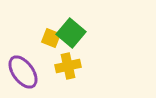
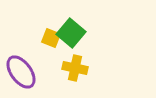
yellow cross: moved 7 px right, 2 px down; rotated 25 degrees clockwise
purple ellipse: moved 2 px left
